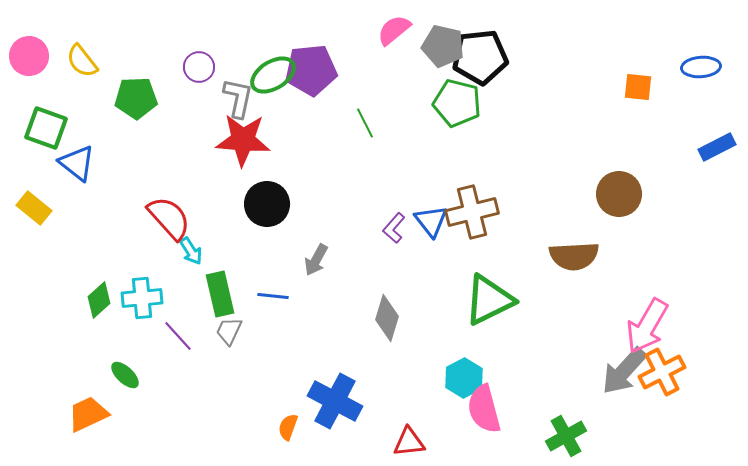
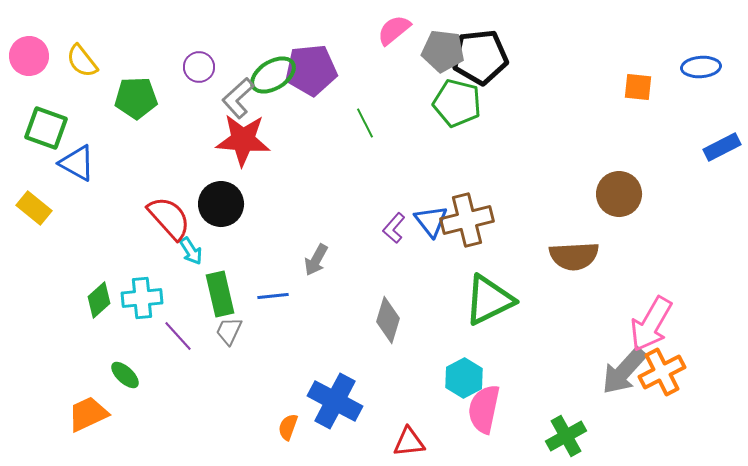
gray pentagon at (443, 46): moved 5 px down; rotated 6 degrees counterclockwise
gray L-shape at (238, 98): rotated 144 degrees counterclockwise
blue rectangle at (717, 147): moved 5 px right
blue triangle at (77, 163): rotated 9 degrees counterclockwise
black circle at (267, 204): moved 46 px left
brown cross at (472, 212): moved 5 px left, 8 px down
blue line at (273, 296): rotated 12 degrees counterclockwise
gray diamond at (387, 318): moved 1 px right, 2 px down
pink arrow at (647, 326): moved 4 px right, 2 px up
pink semicircle at (484, 409): rotated 27 degrees clockwise
